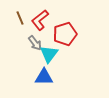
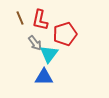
red L-shape: rotated 40 degrees counterclockwise
